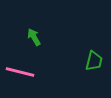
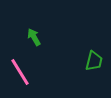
pink line: rotated 44 degrees clockwise
